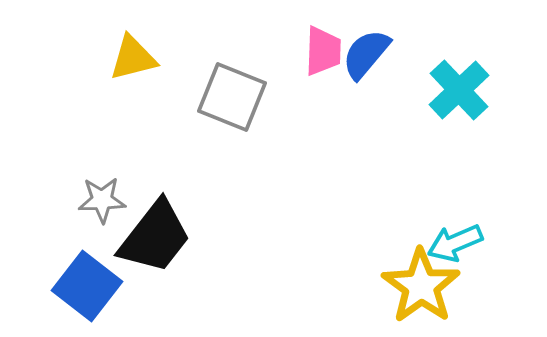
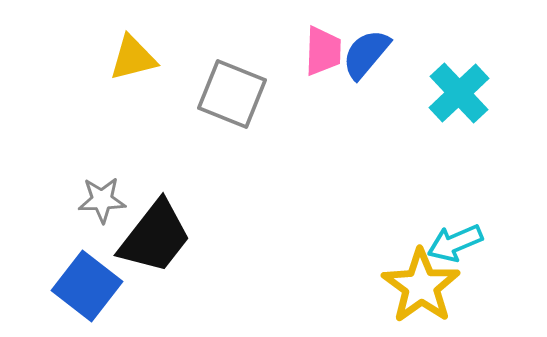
cyan cross: moved 3 px down
gray square: moved 3 px up
